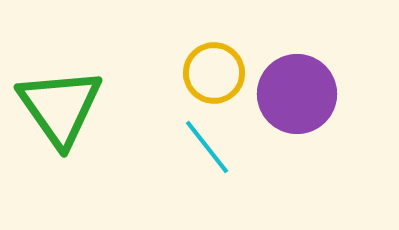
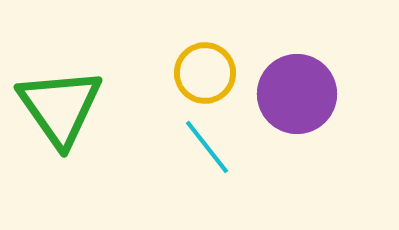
yellow circle: moved 9 px left
